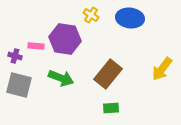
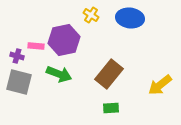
purple hexagon: moved 1 px left, 1 px down; rotated 20 degrees counterclockwise
purple cross: moved 2 px right
yellow arrow: moved 2 px left, 16 px down; rotated 15 degrees clockwise
brown rectangle: moved 1 px right
green arrow: moved 2 px left, 4 px up
gray square: moved 3 px up
